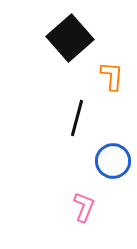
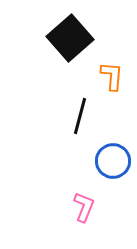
black line: moved 3 px right, 2 px up
